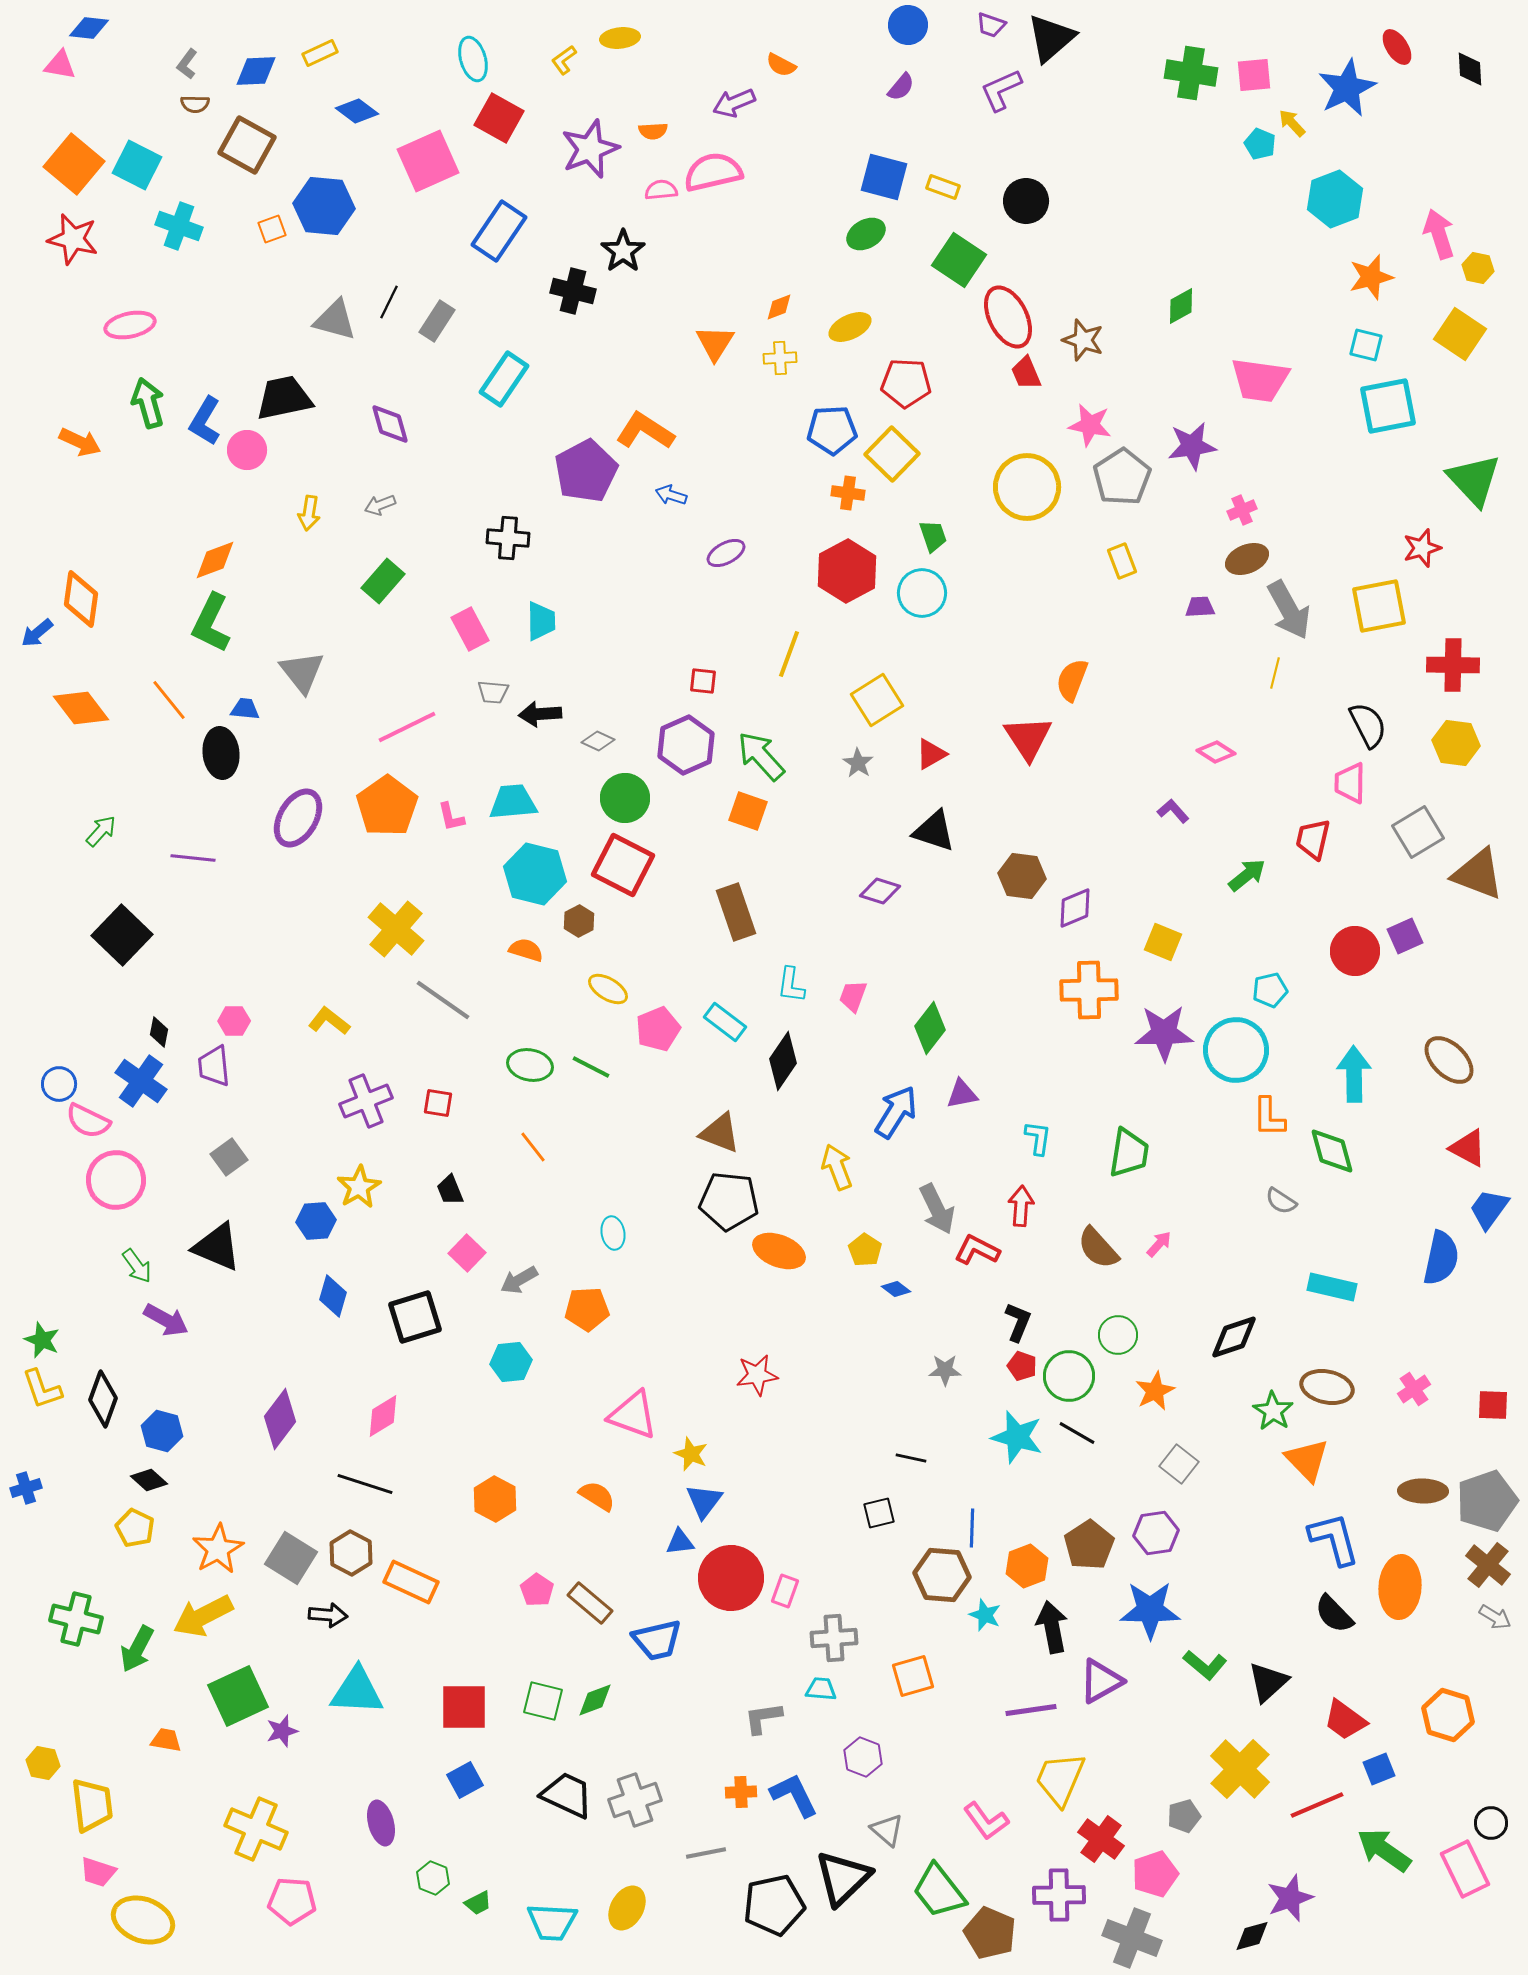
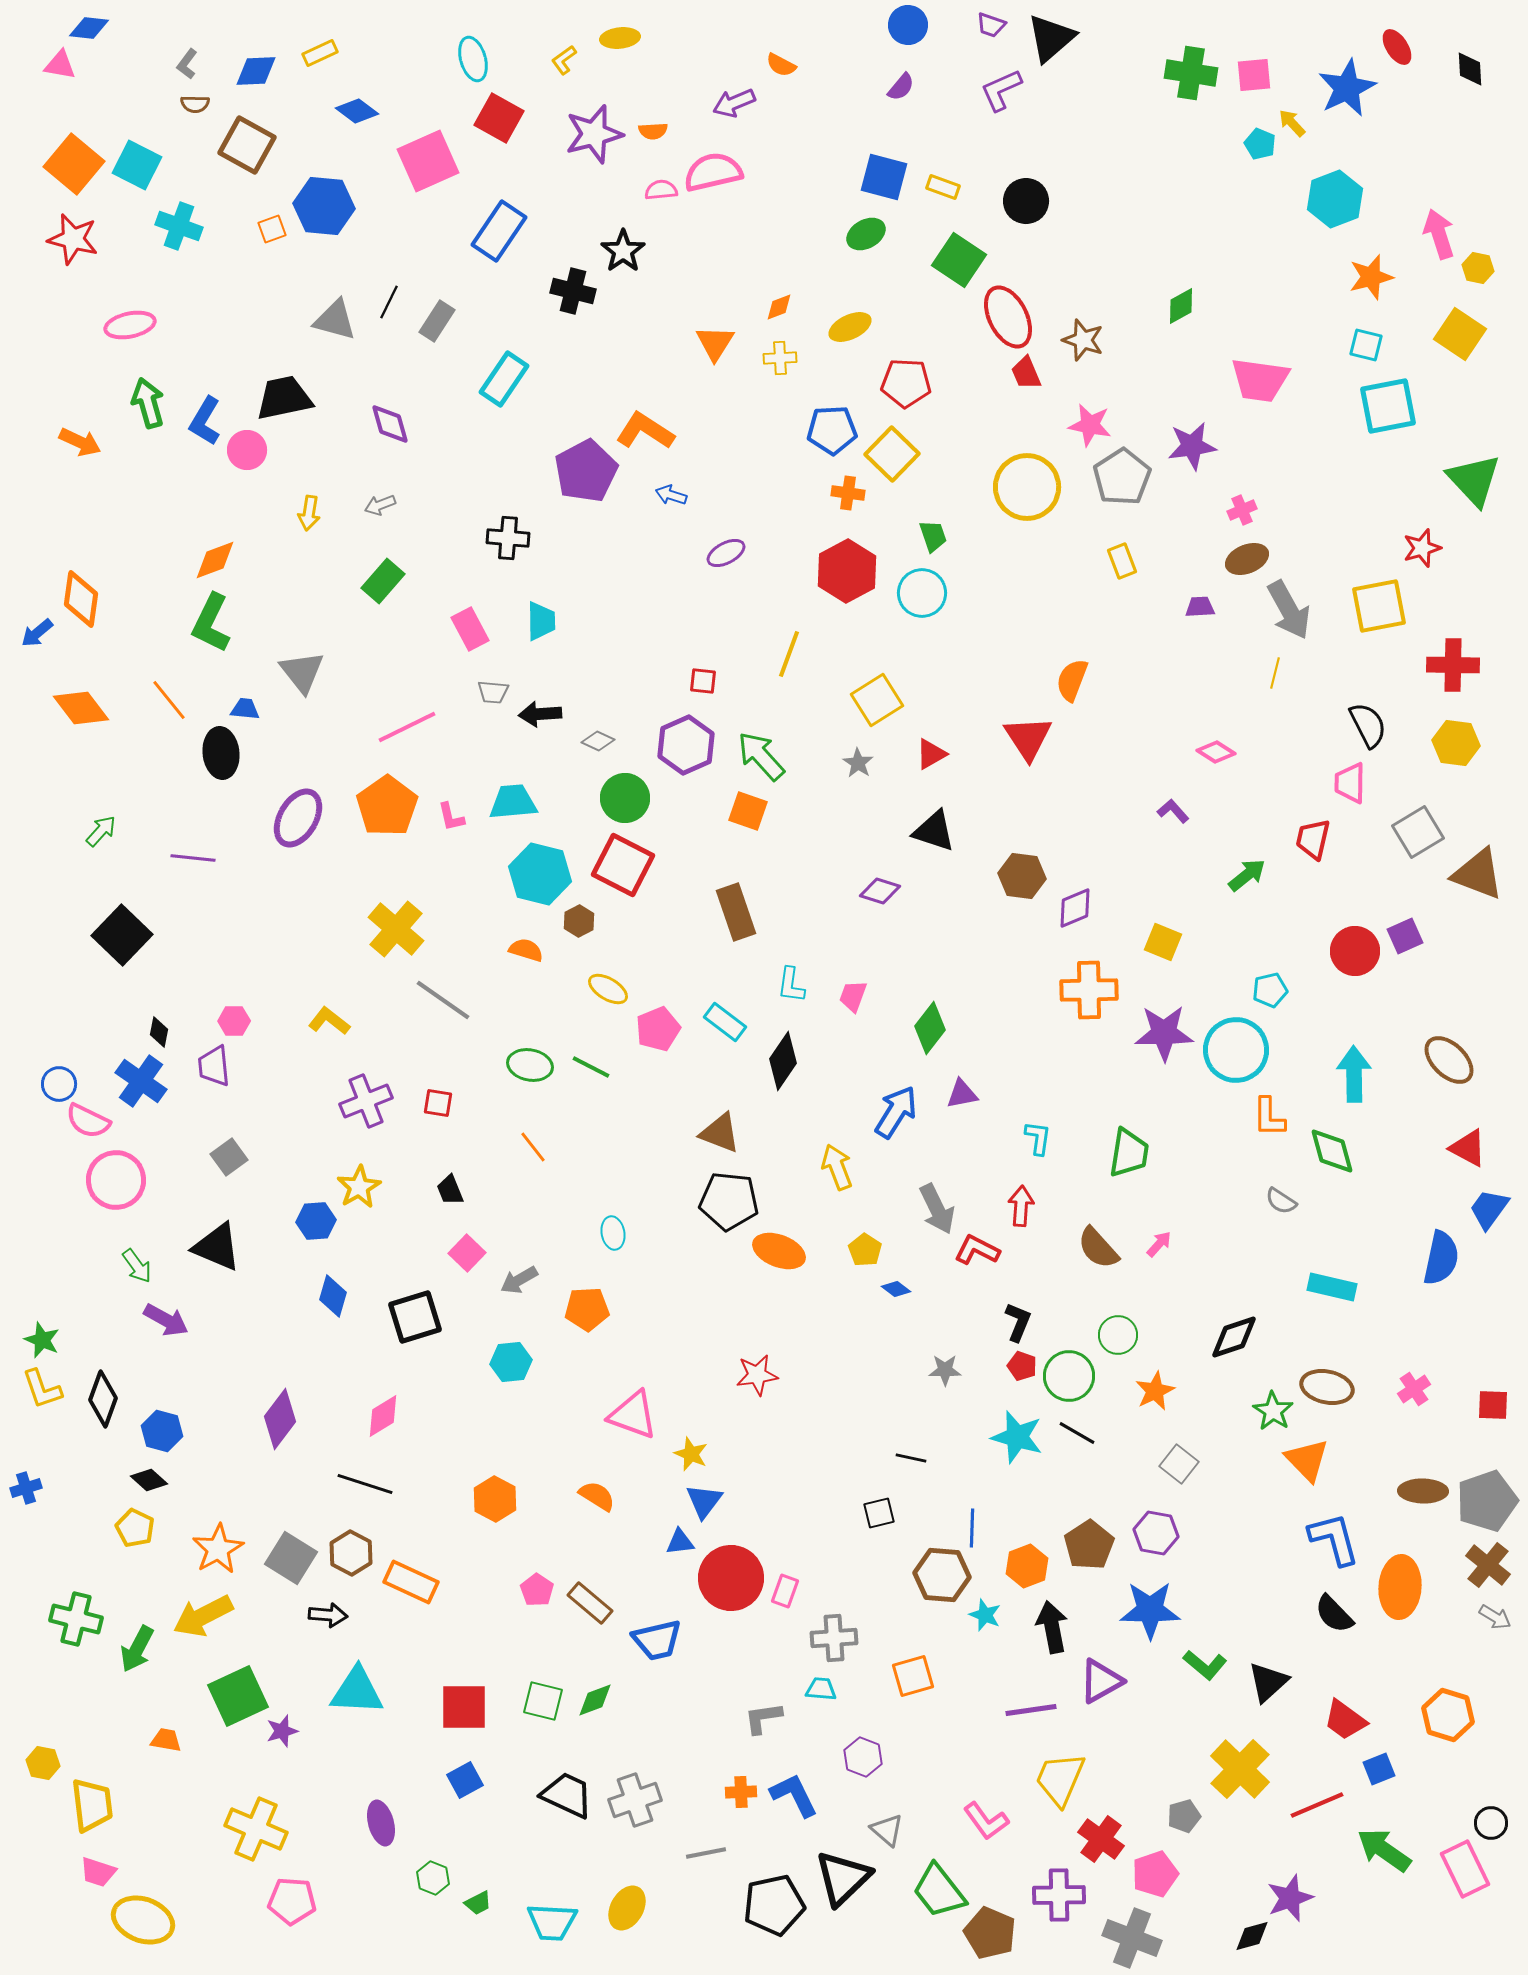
purple star at (590, 149): moved 4 px right, 15 px up; rotated 6 degrees clockwise
cyan hexagon at (535, 874): moved 5 px right
purple hexagon at (1156, 1533): rotated 18 degrees clockwise
